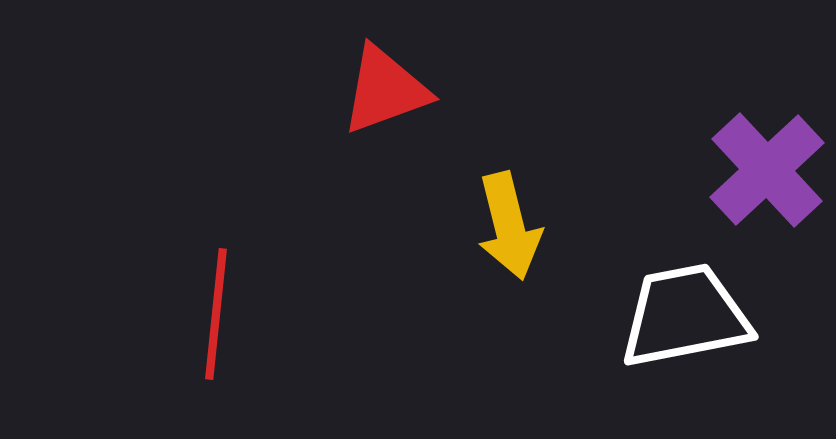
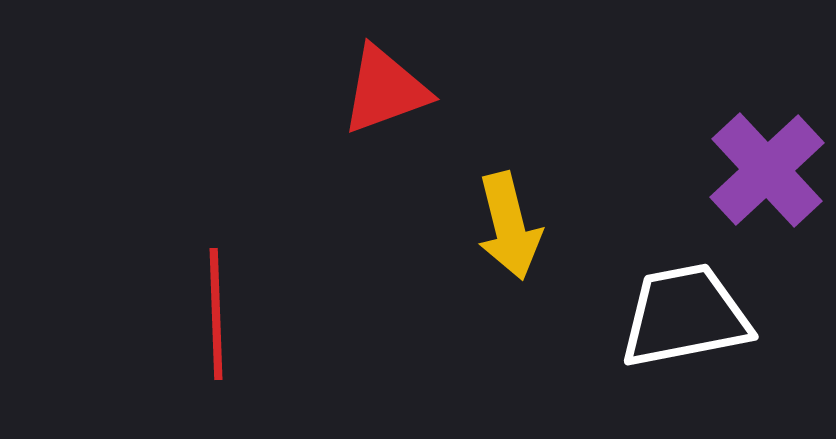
red line: rotated 8 degrees counterclockwise
